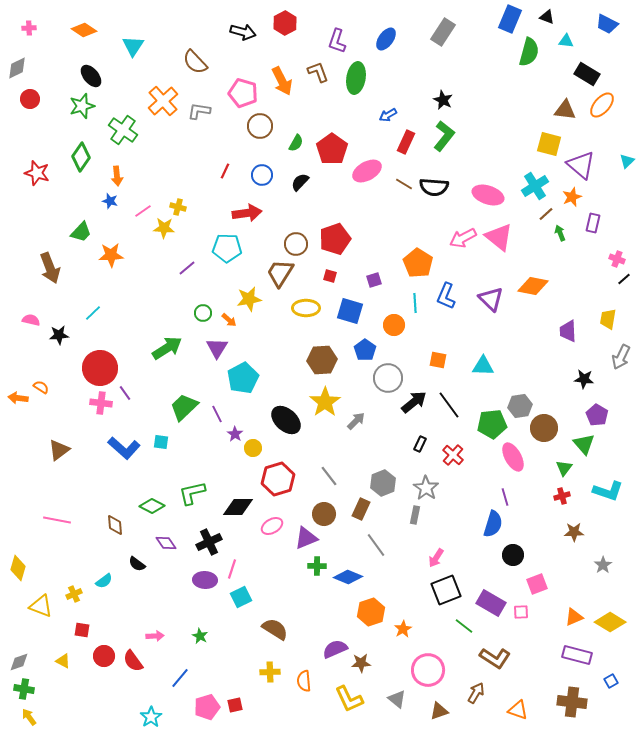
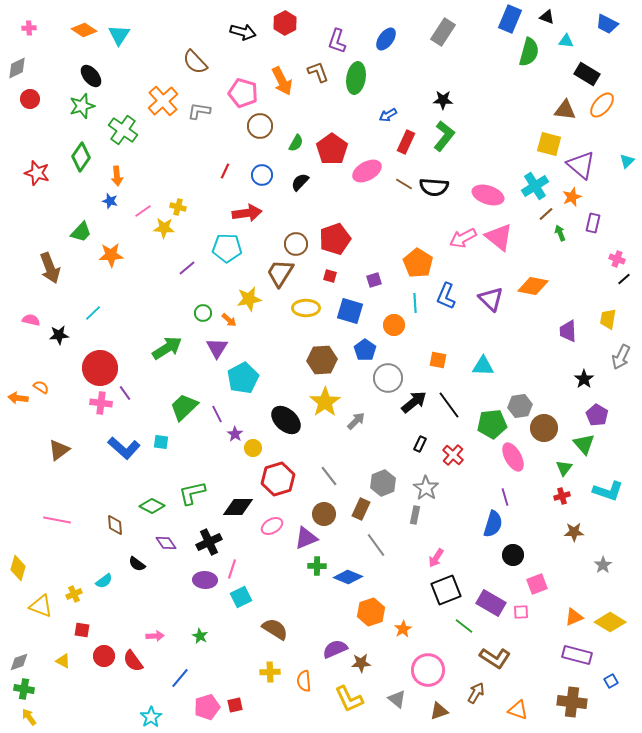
cyan triangle at (133, 46): moved 14 px left, 11 px up
black star at (443, 100): rotated 24 degrees counterclockwise
black star at (584, 379): rotated 30 degrees clockwise
